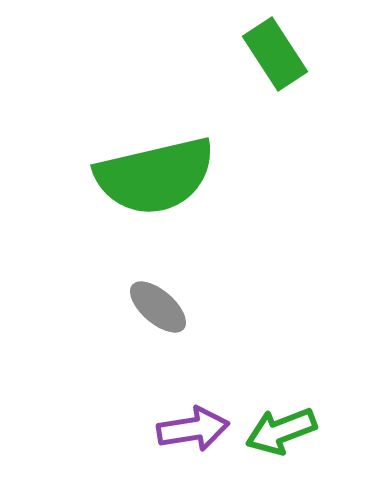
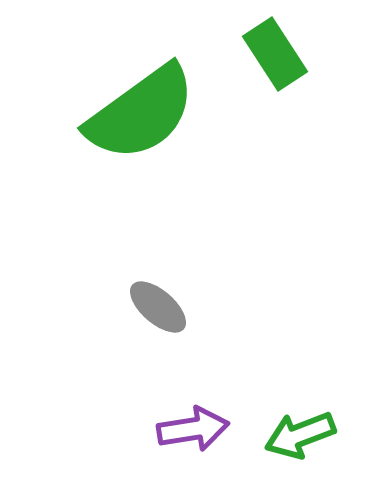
green semicircle: moved 14 px left, 63 px up; rotated 23 degrees counterclockwise
green arrow: moved 19 px right, 4 px down
